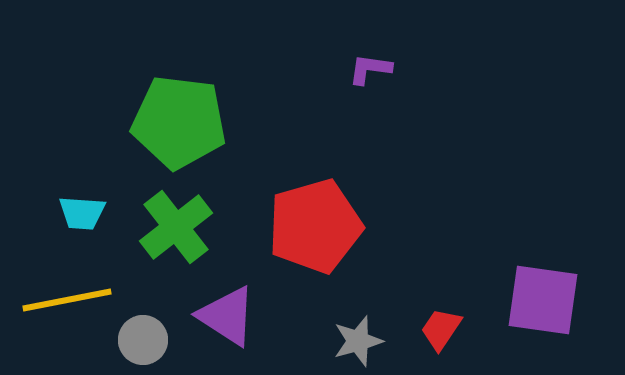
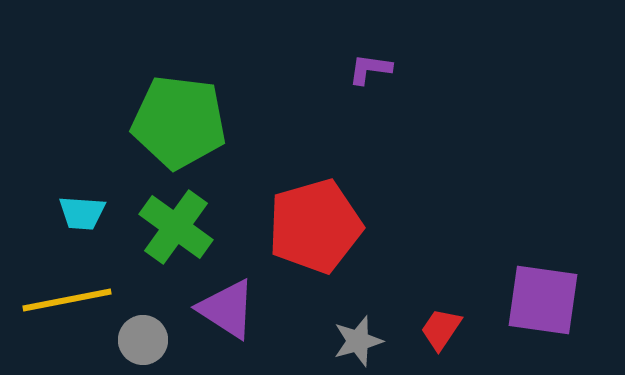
green cross: rotated 16 degrees counterclockwise
purple triangle: moved 7 px up
